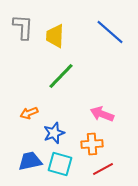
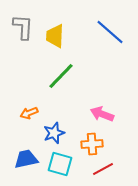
blue trapezoid: moved 4 px left, 2 px up
